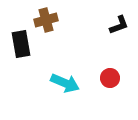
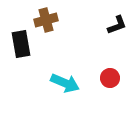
black L-shape: moved 2 px left
